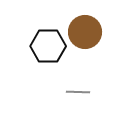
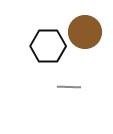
gray line: moved 9 px left, 5 px up
